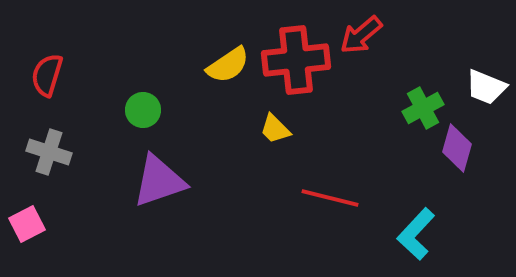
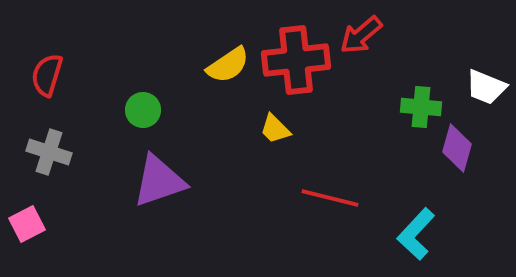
green cross: moved 2 px left, 1 px up; rotated 33 degrees clockwise
